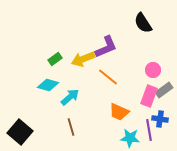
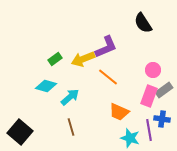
cyan diamond: moved 2 px left, 1 px down
blue cross: moved 2 px right
cyan star: rotated 12 degrees clockwise
